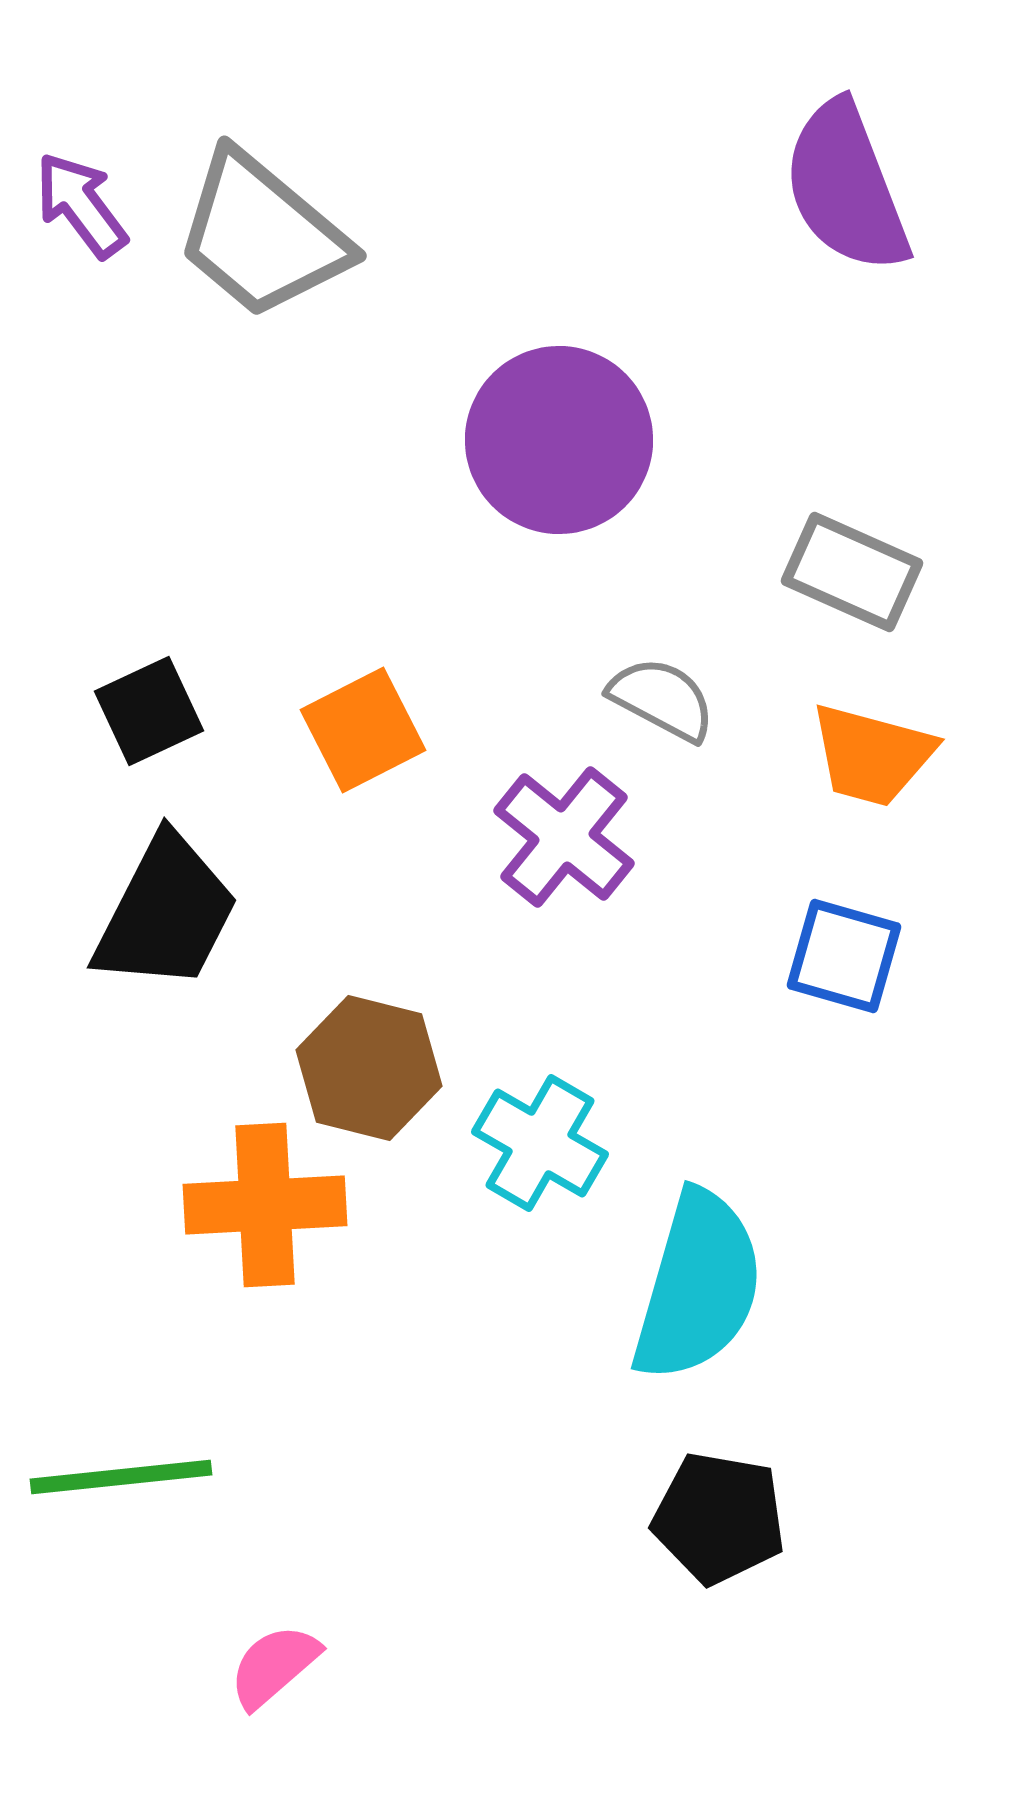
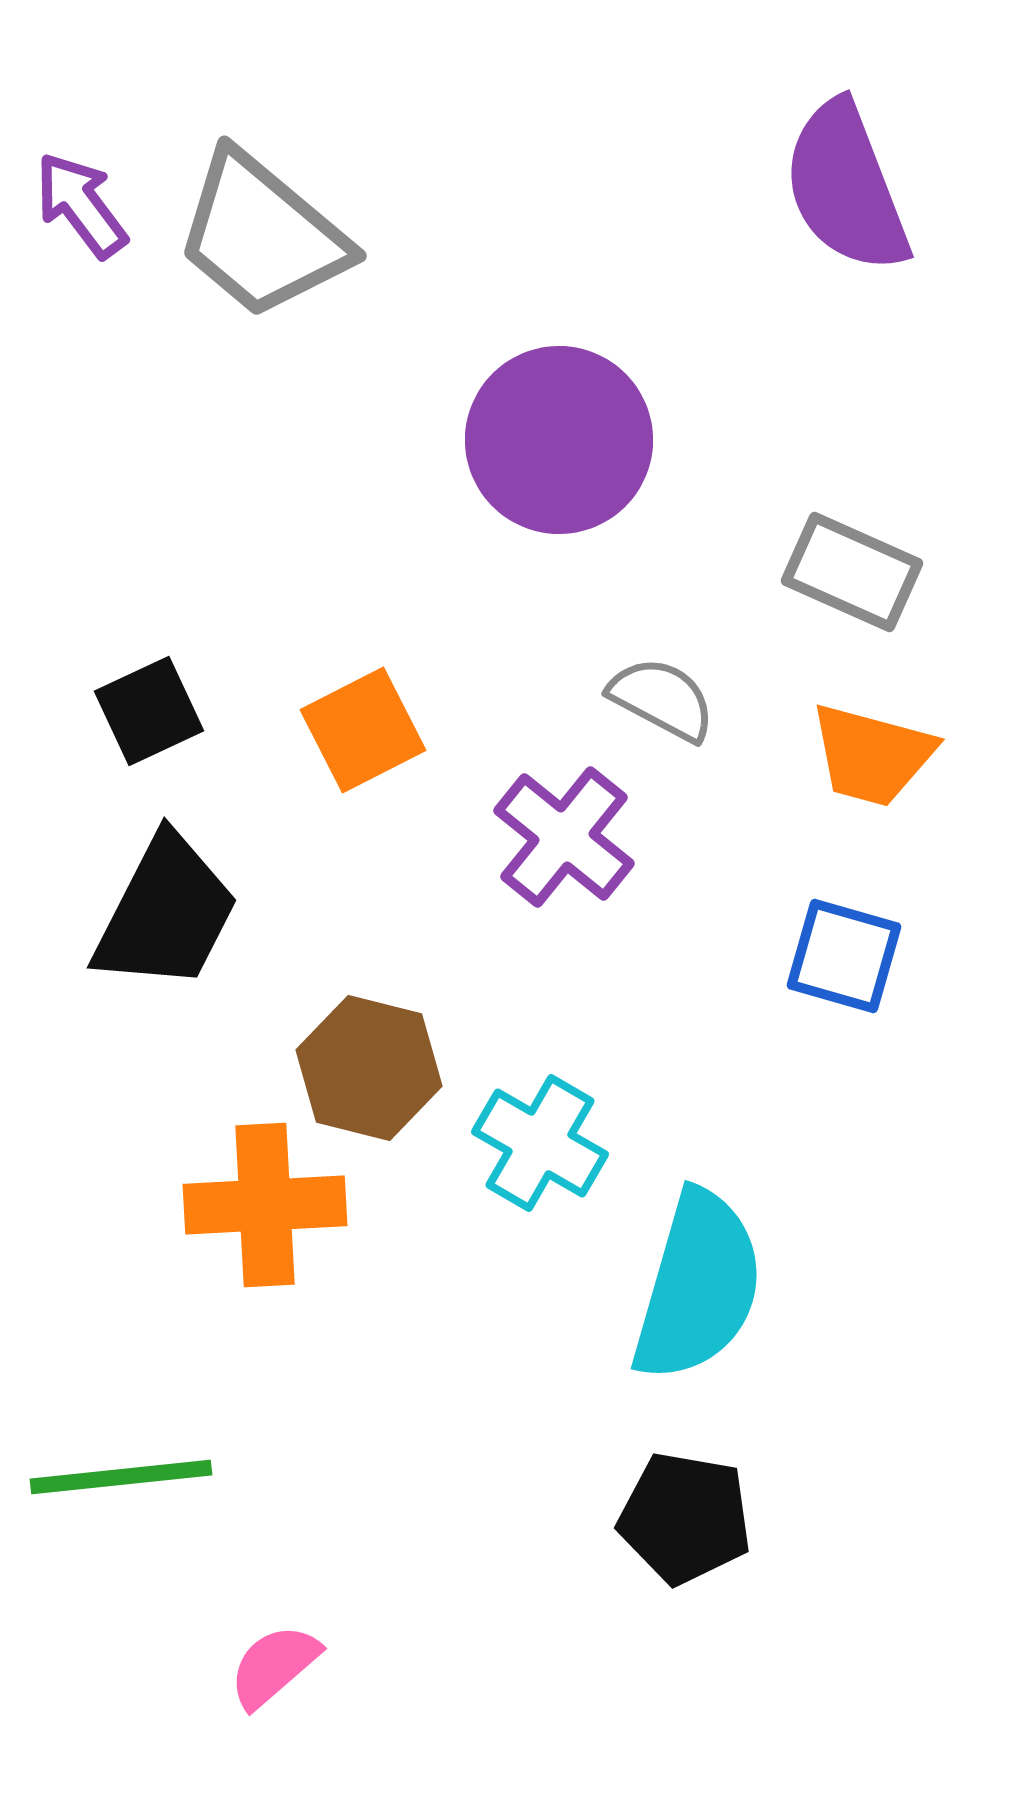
black pentagon: moved 34 px left
